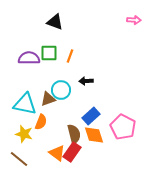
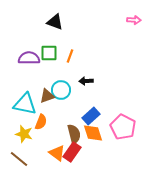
brown triangle: moved 1 px left, 3 px up
orange diamond: moved 1 px left, 2 px up
